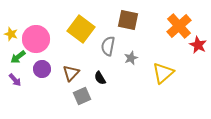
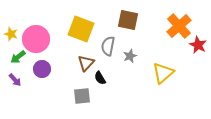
yellow square: rotated 16 degrees counterclockwise
gray star: moved 1 px left, 2 px up
brown triangle: moved 15 px right, 10 px up
gray square: rotated 18 degrees clockwise
